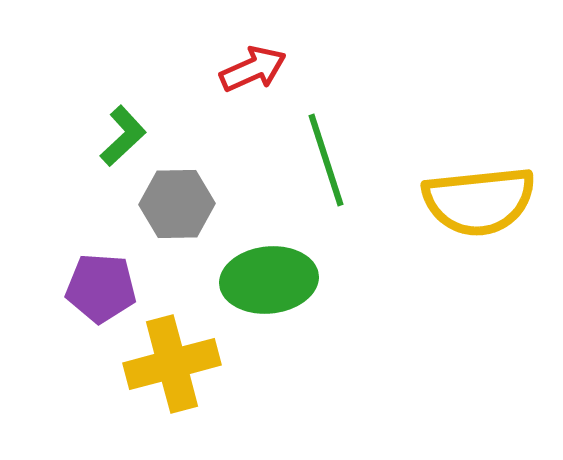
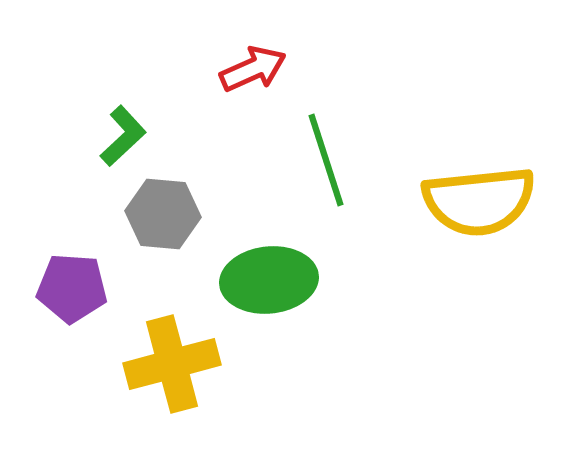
gray hexagon: moved 14 px left, 10 px down; rotated 6 degrees clockwise
purple pentagon: moved 29 px left
